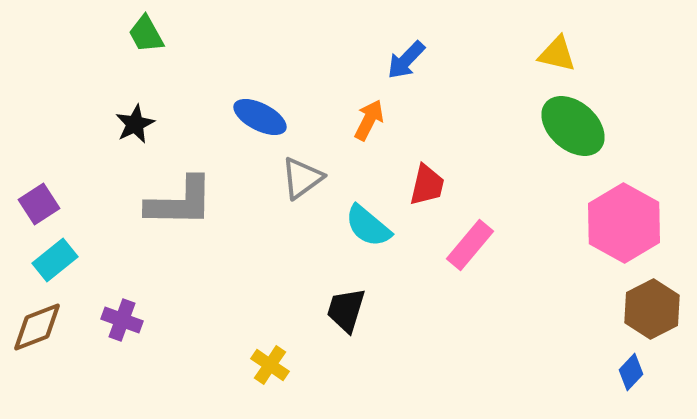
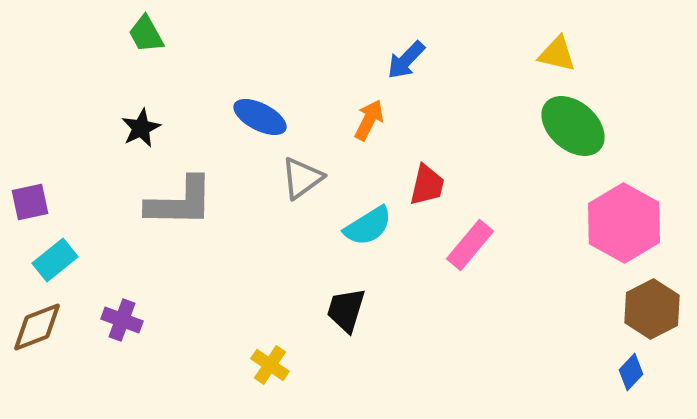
black star: moved 6 px right, 4 px down
purple square: moved 9 px left, 2 px up; rotated 21 degrees clockwise
cyan semicircle: rotated 72 degrees counterclockwise
